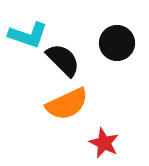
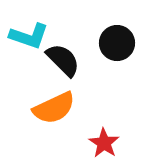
cyan L-shape: moved 1 px right, 1 px down
orange semicircle: moved 13 px left, 4 px down
red star: rotated 8 degrees clockwise
